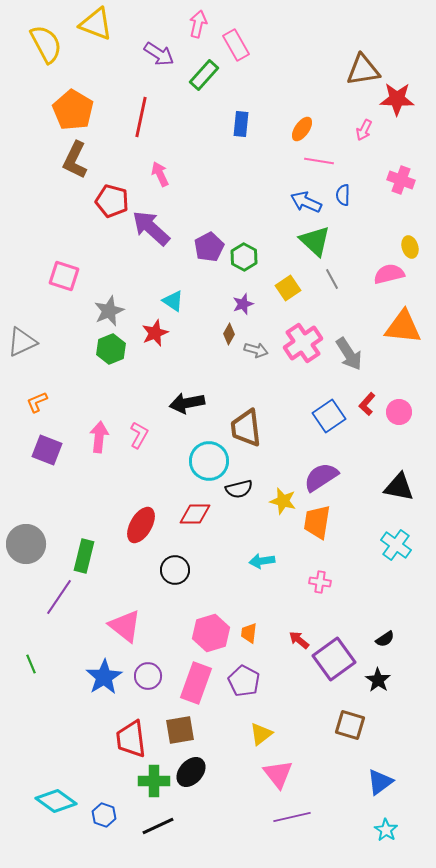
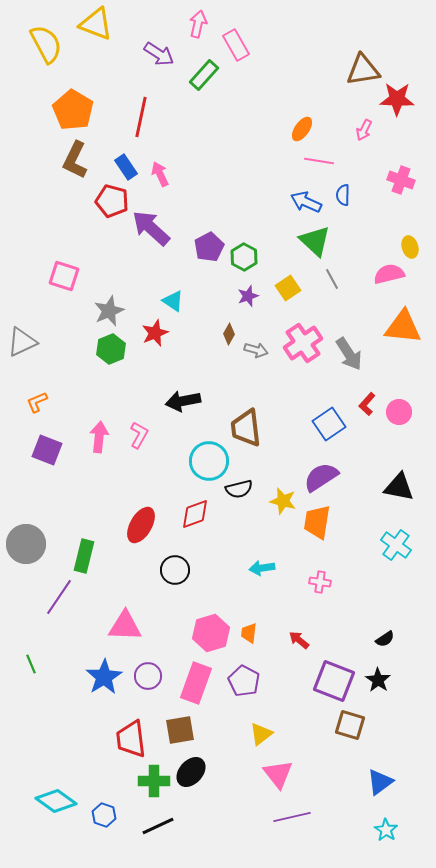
blue rectangle at (241, 124): moved 115 px left, 43 px down; rotated 40 degrees counterclockwise
purple star at (243, 304): moved 5 px right, 8 px up
black arrow at (187, 403): moved 4 px left, 2 px up
blue square at (329, 416): moved 8 px down
red diamond at (195, 514): rotated 20 degrees counterclockwise
cyan arrow at (262, 561): moved 7 px down
pink triangle at (125, 626): rotated 36 degrees counterclockwise
purple square at (334, 659): moved 22 px down; rotated 33 degrees counterclockwise
